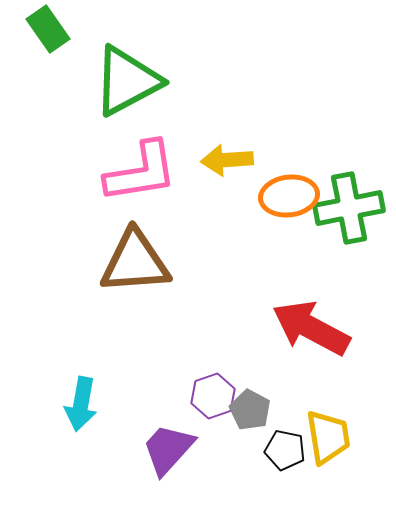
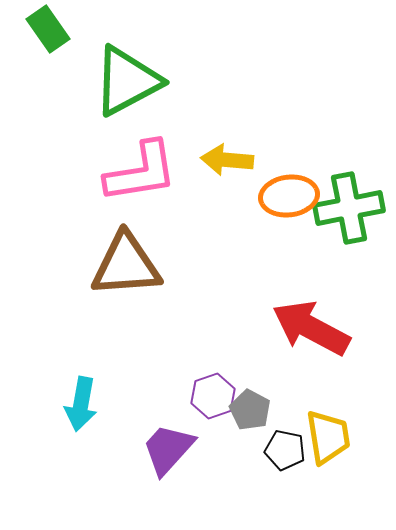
yellow arrow: rotated 9 degrees clockwise
brown triangle: moved 9 px left, 3 px down
